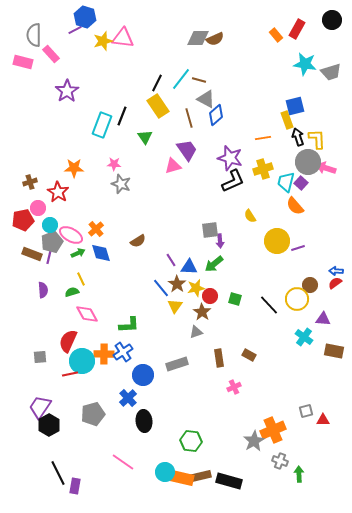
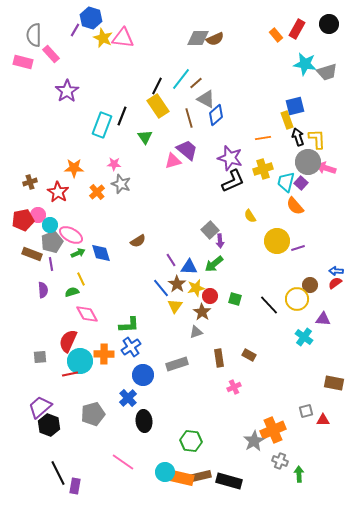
blue hexagon at (85, 17): moved 6 px right, 1 px down
black circle at (332, 20): moved 3 px left, 4 px down
purple line at (75, 30): rotated 32 degrees counterclockwise
yellow star at (103, 41): moved 3 px up; rotated 30 degrees counterclockwise
gray trapezoid at (331, 72): moved 4 px left
brown line at (199, 80): moved 3 px left, 3 px down; rotated 56 degrees counterclockwise
black line at (157, 83): moved 3 px down
purple trapezoid at (187, 150): rotated 15 degrees counterclockwise
pink triangle at (173, 166): moved 5 px up
pink circle at (38, 208): moved 7 px down
orange cross at (96, 229): moved 1 px right, 37 px up
gray square at (210, 230): rotated 36 degrees counterclockwise
purple line at (49, 257): moved 2 px right, 7 px down; rotated 24 degrees counterclockwise
brown rectangle at (334, 351): moved 32 px down
blue cross at (123, 352): moved 8 px right, 5 px up
cyan circle at (82, 361): moved 2 px left
purple trapezoid at (40, 407): rotated 15 degrees clockwise
black hexagon at (49, 425): rotated 10 degrees counterclockwise
